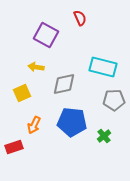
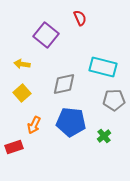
purple square: rotated 10 degrees clockwise
yellow arrow: moved 14 px left, 3 px up
yellow square: rotated 18 degrees counterclockwise
blue pentagon: moved 1 px left
